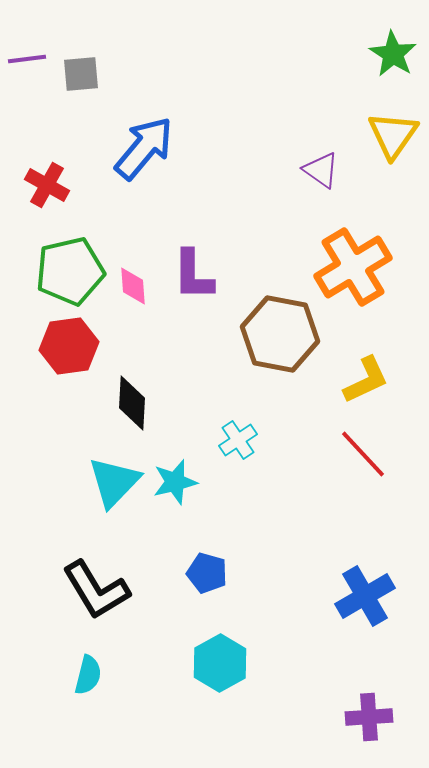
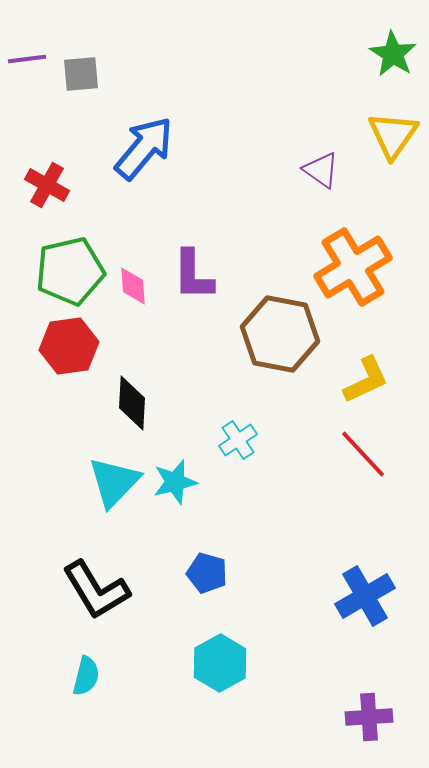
cyan semicircle: moved 2 px left, 1 px down
